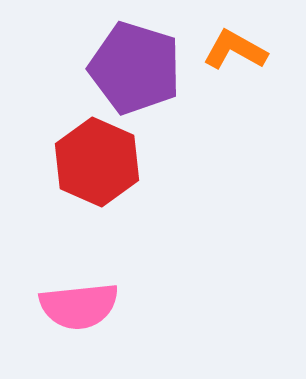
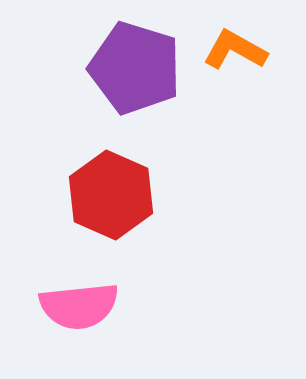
red hexagon: moved 14 px right, 33 px down
